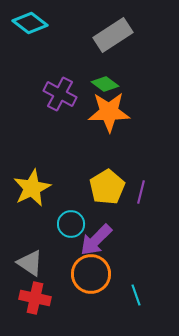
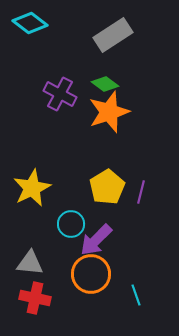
orange star: rotated 18 degrees counterclockwise
gray triangle: rotated 28 degrees counterclockwise
